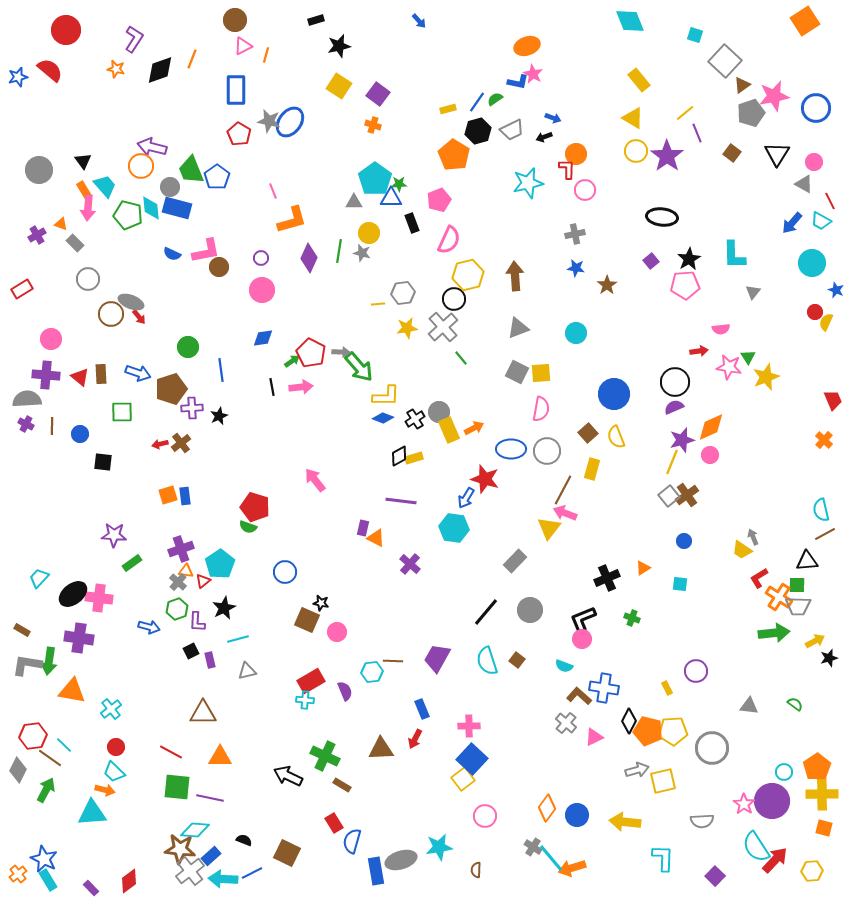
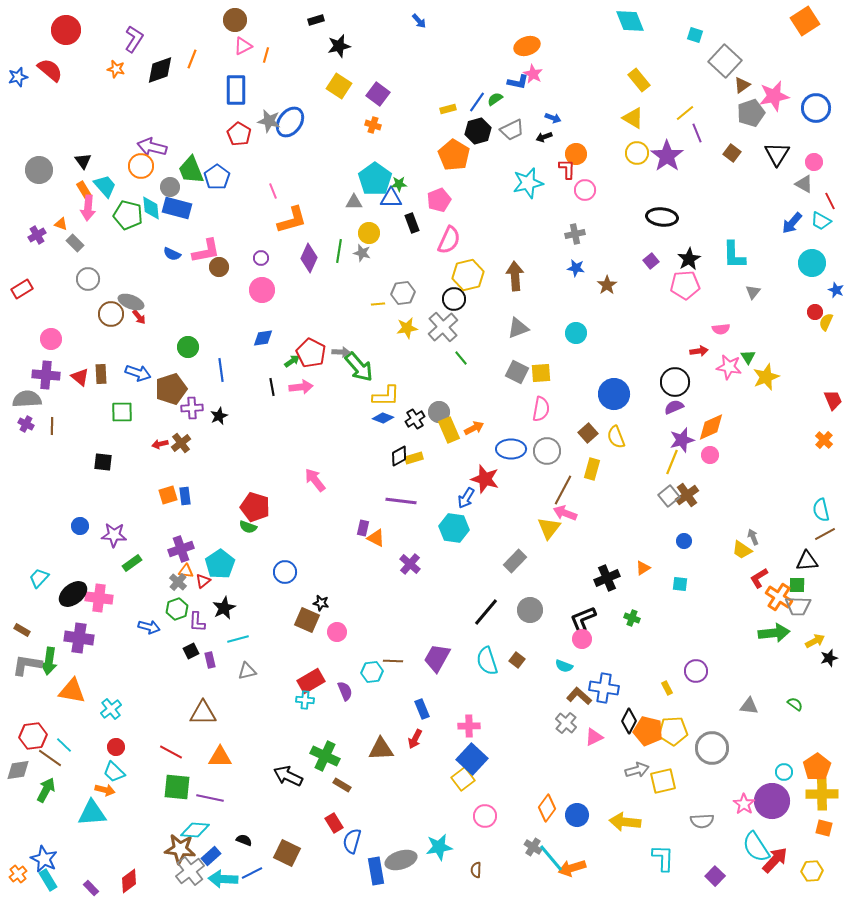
yellow circle at (636, 151): moved 1 px right, 2 px down
blue circle at (80, 434): moved 92 px down
gray diamond at (18, 770): rotated 55 degrees clockwise
